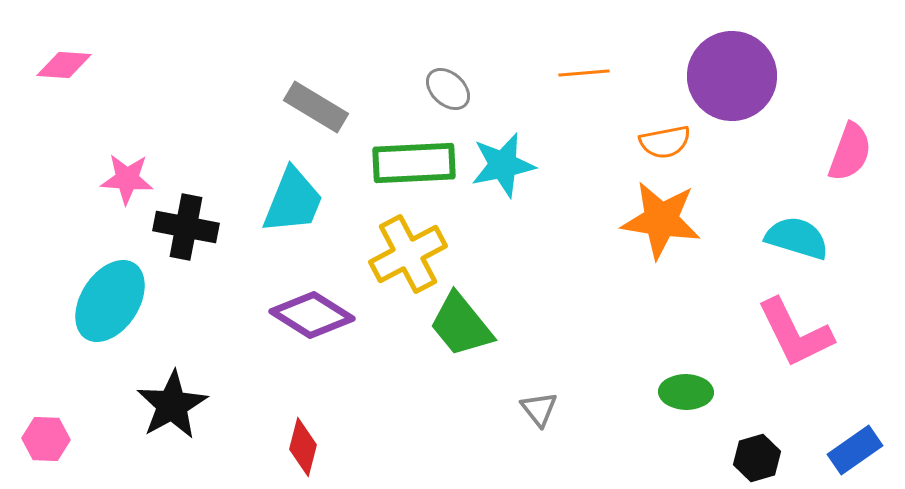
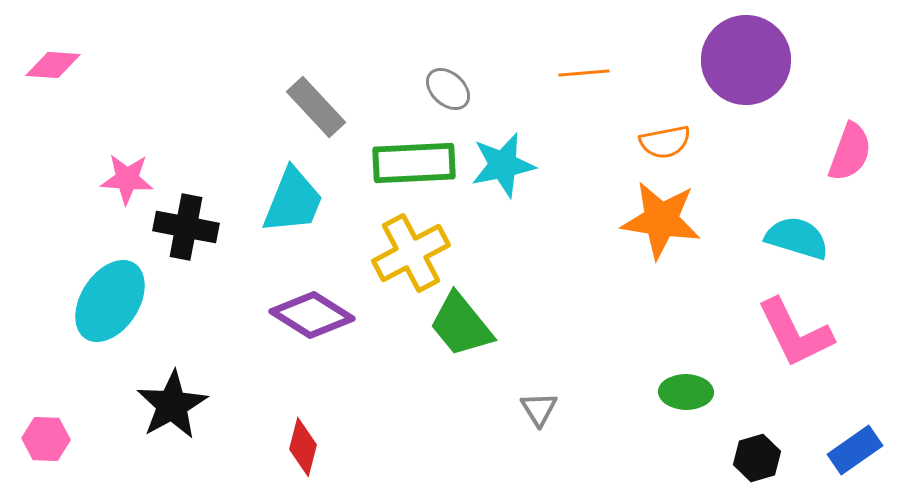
pink diamond: moved 11 px left
purple circle: moved 14 px right, 16 px up
gray rectangle: rotated 16 degrees clockwise
yellow cross: moved 3 px right, 1 px up
gray triangle: rotated 6 degrees clockwise
